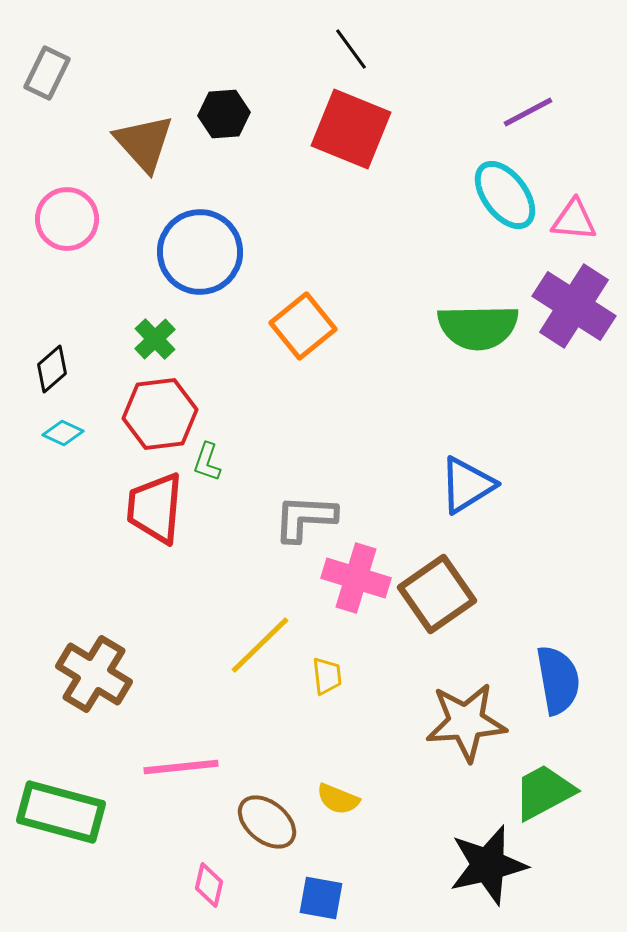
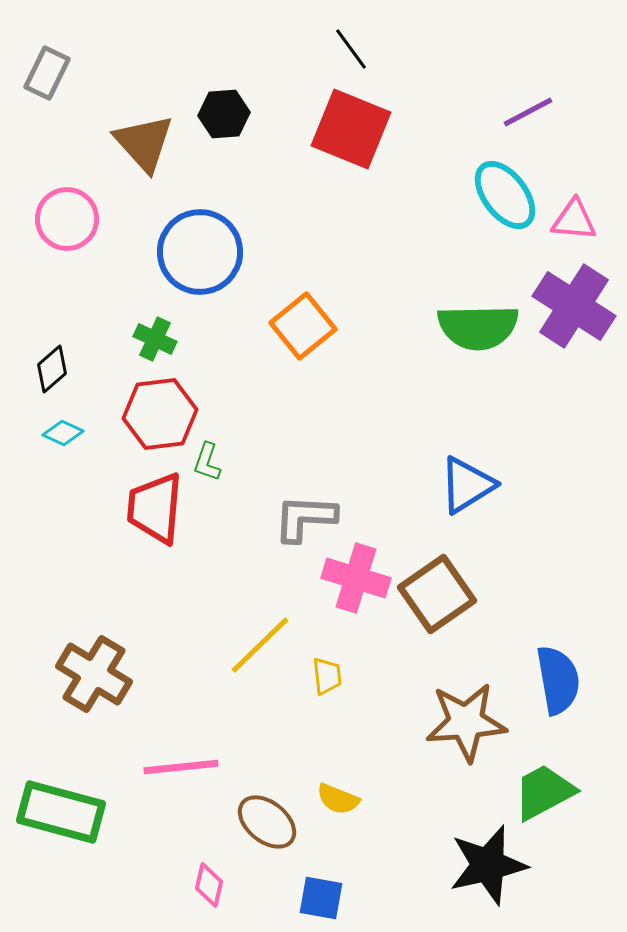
green cross: rotated 21 degrees counterclockwise
